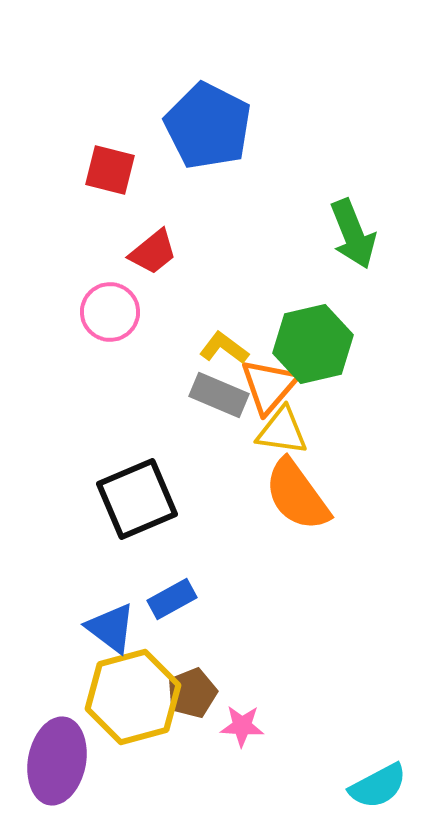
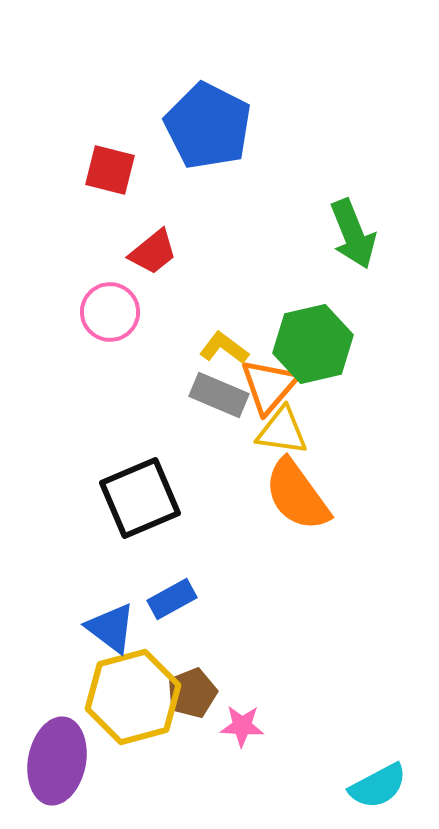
black square: moved 3 px right, 1 px up
